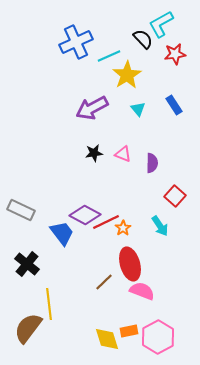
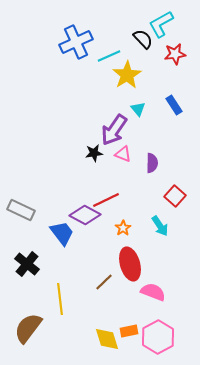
purple arrow: moved 22 px right, 22 px down; rotated 28 degrees counterclockwise
red line: moved 22 px up
pink semicircle: moved 11 px right, 1 px down
yellow line: moved 11 px right, 5 px up
